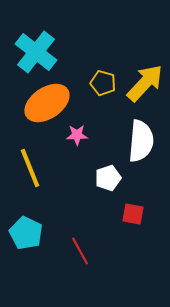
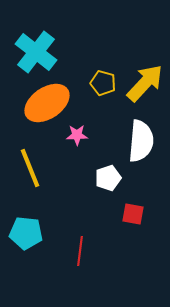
cyan pentagon: rotated 20 degrees counterclockwise
red line: rotated 36 degrees clockwise
